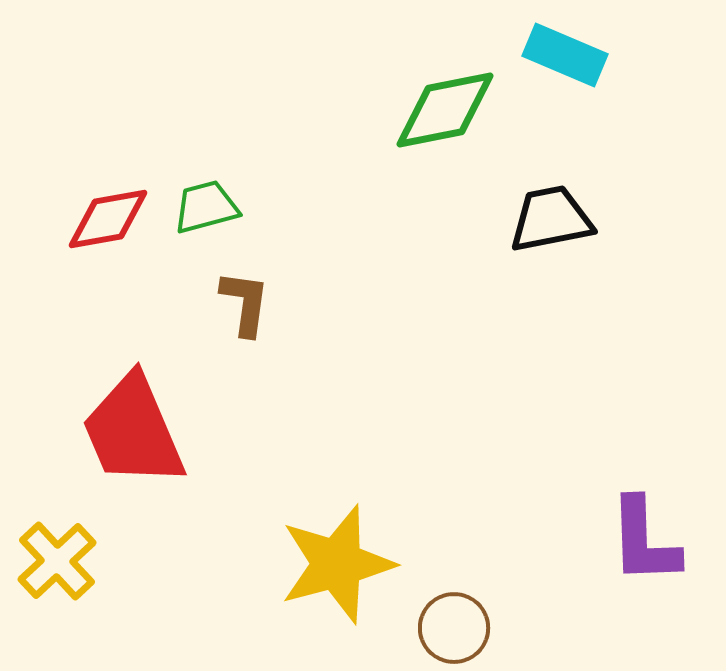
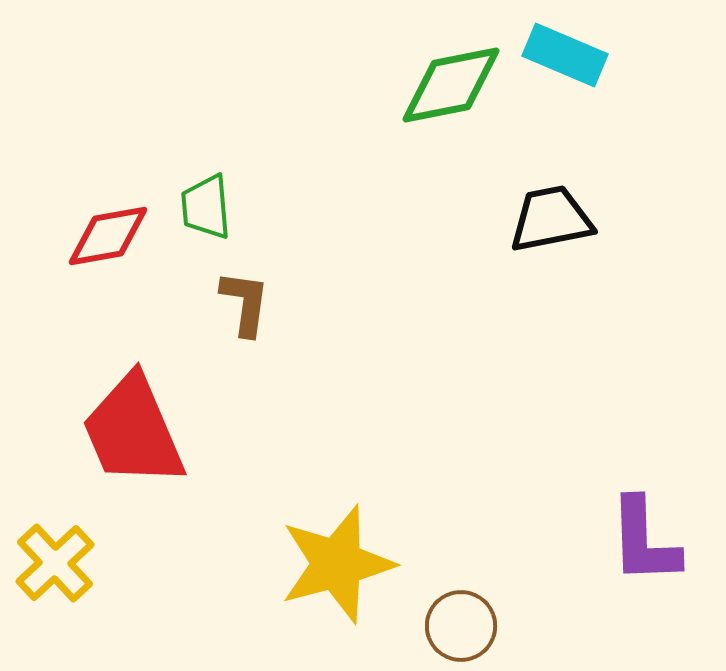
green diamond: moved 6 px right, 25 px up
green trapezoid: rotated 80 degrees counterclockwise
red diamond: moved 17 px down
yellow cross: moved 2 px left, 2 px down
brown circle: moved 7 px right, 2 px up
